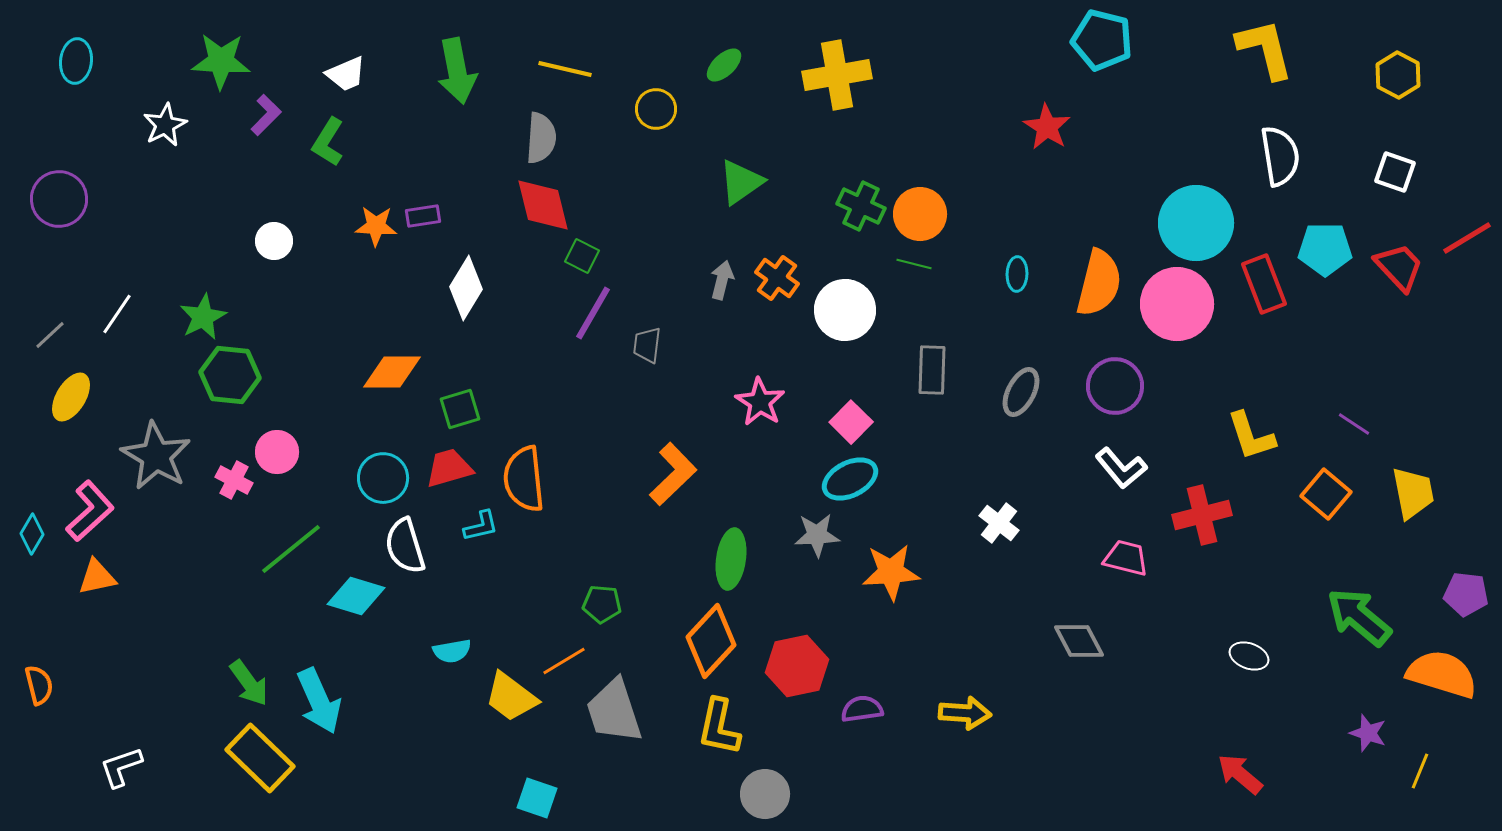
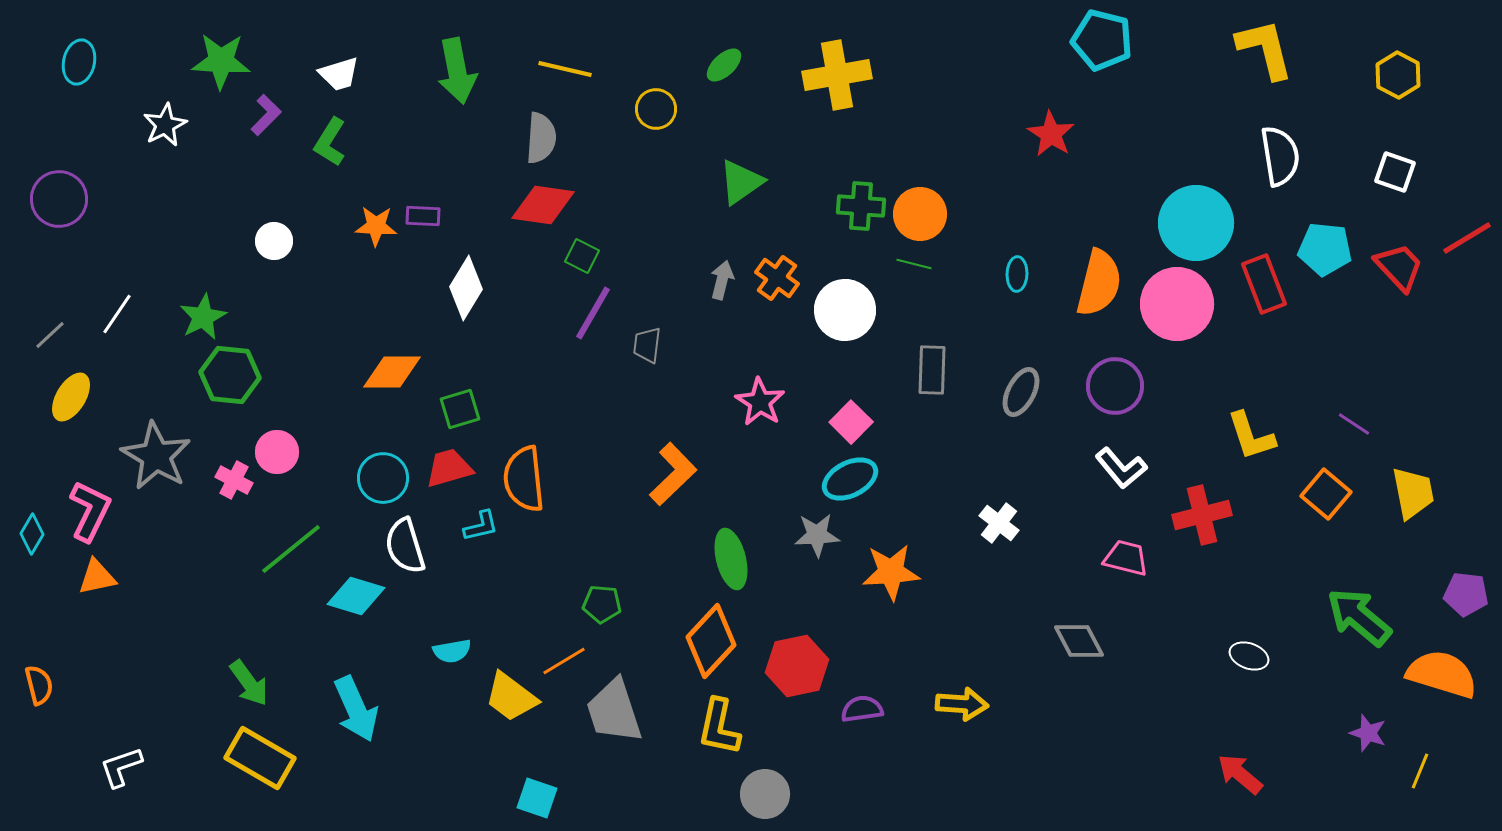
cyan ellipse at (76, 61): moved 3 px right, 1 px down; rotated 6 degrees clockwise
white trapezoid at (346, 74): moved 7 px left; rotated 6 degrees clockwise
red star at (1047, 127): moved 4 px right, 7 px down
green L-shape at (328, 142): moved 2 px right
red diamond at (543, 205): rotated 68 degrees counterclockwise
green cross at (861, 206): rotated 21 degrees counterclockwise
purple rectangle at (423, 216): rotated 12 degrees clockwise
cyan pentagon at (1325, 249): rotated 6 degrees clockwise
pink L-shape at (90, 511): rotated 22 degrees counterclockwise
green ellipse at (731, 559): rotated 22 degrees counterclockwise
cyan arrow at (319, 701): moved 37 px right, 8 px down
yellow arrow at (965, 713): moved 3 px left, 9 px up
yellow rectangle at (260, 758): rotated 14 degrees counterclockwise
